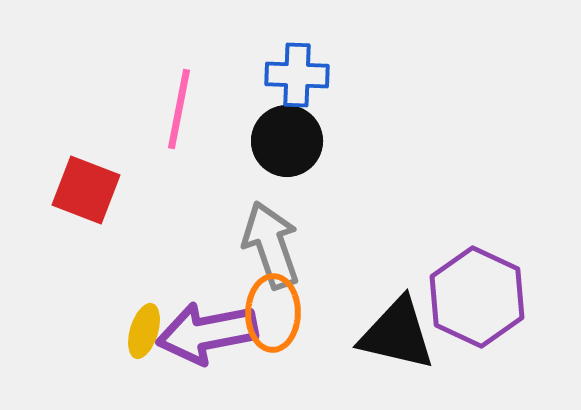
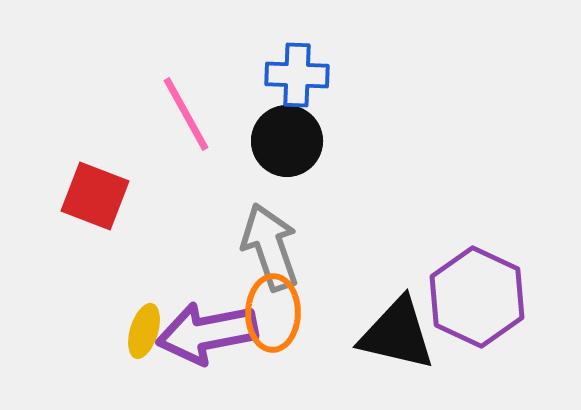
pink line: moved 7 px right, 5 px down; rotated 40 degrees counterclockwise
red square: moved 9 px right, 6 px down
gray arrow: moved 1 px left, 2 px down
